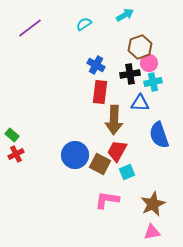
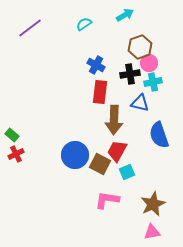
blue triangle: rotated 12 degrees clockwise
